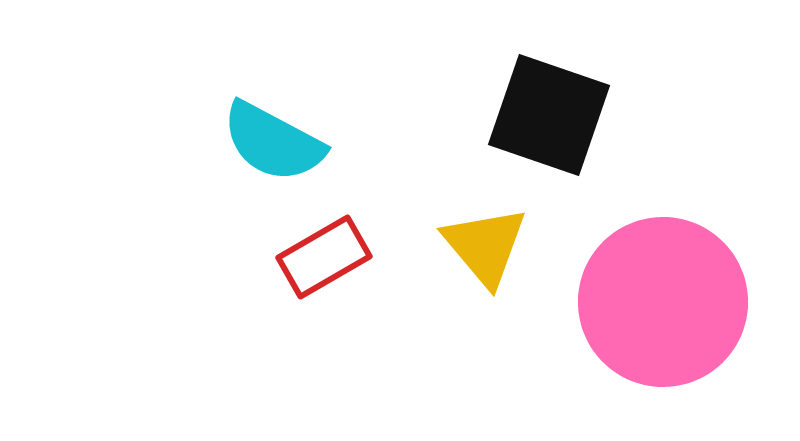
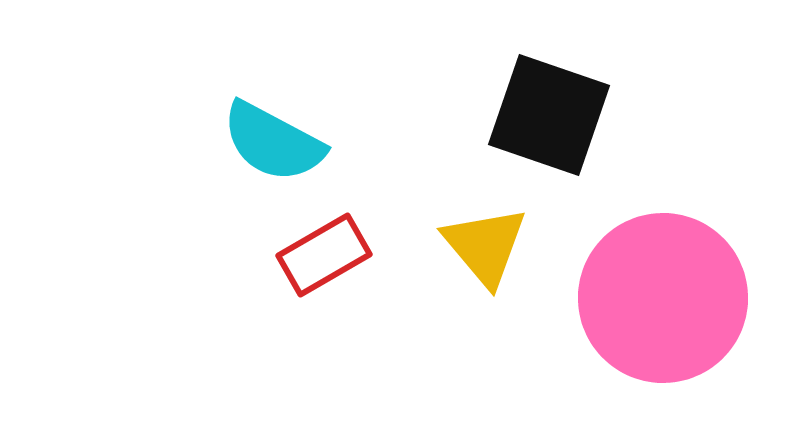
red rectangle: moved 2 px up
pink circle: moved 4 px up
